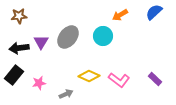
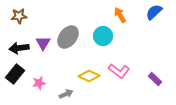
orange arrow: rotated 91 degrees clockwise
purple triangle: moved 2 px right, 1 px down
black rectangle: moved 1 px right, 1 px up
pink L-shape: moved 9 px up
